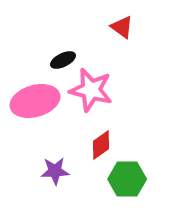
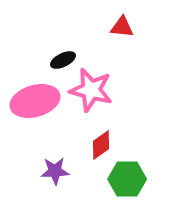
red triangle: rotated 30 degrees counterclockwise
